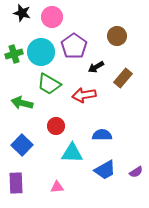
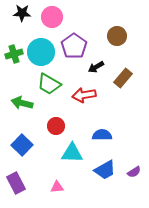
black star: rotated 12 degrees counterclockwise
purple semicircle: moved 2 px left
purple rectangle: rotated 25 degrees counterclockwise
